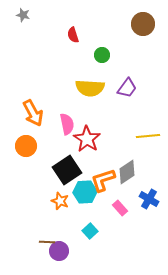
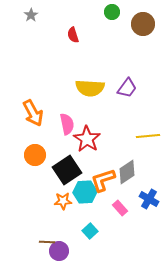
gray star: moved 8 px right; rotated 24 degrees clockwise
green circle: moved 10 px right, 43 px up
orange circle: moved 9 px right, 9 px down
orange star: moved 3 px right; rotated 24 degrees counterclockwise
